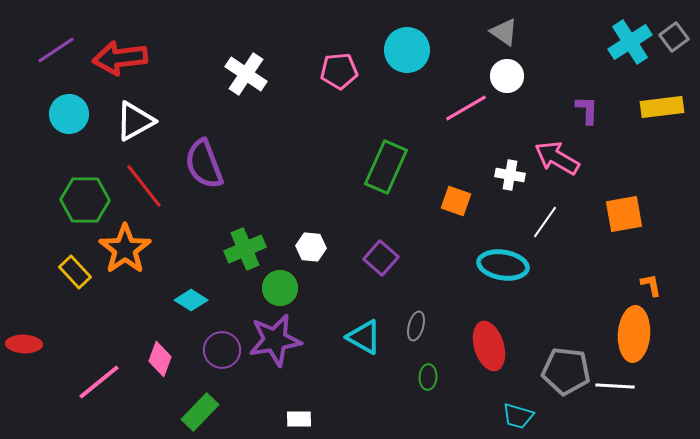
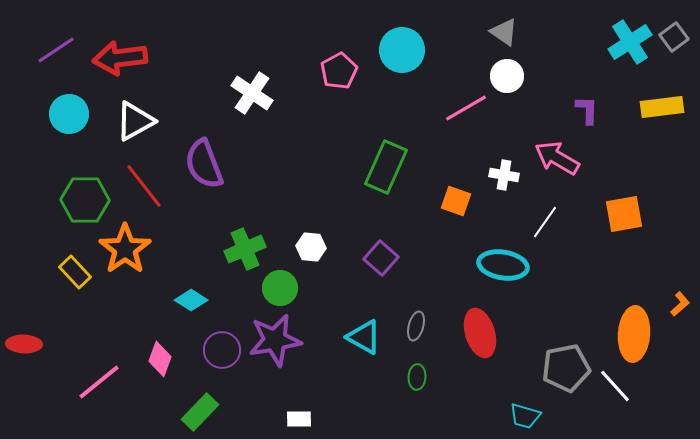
cyan circle at (407, 50): moved 5 px left
pink pentagon at (339, 71): rotated 24 degrees counterclockwise
white cross at (246, 74): moved 6 px right, 19 px down
white cross at (510, 175): moved 6 px left
orange L-shape at (651, 285): moved 29 px right, 19 px down; rotated 60 degrees clockwise
red ellipse at (489, 346): moved 9 px left, 13 px up
gray pentagon at (566, 371): moved 3 px up; rotated 18 degrees counterclockwise
green ellipse at (428, 377): moved 11 px left
white line at (615, 386): rotated 45 degrees clockwise
cyan trapezoid at (518, 416): moved 7 px right
